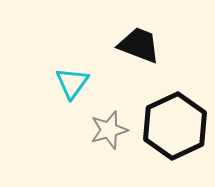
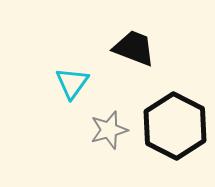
black trapezoid: moved 5 px left, 3 px down
black hexagon: rotated 8 degrees counterclockwise
